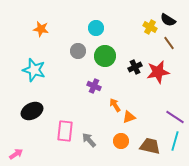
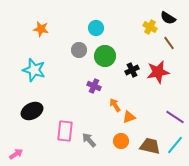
black semicircle: moved 2 px up
gray circle: moved 1 px right, 1 px up
black cross: moved 3 px left, 3 px down
cyan line: moved 4 px down; rotated 24 degrees clockwise
